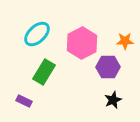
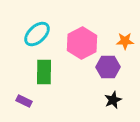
green rectangle: rotated 30 degrees counterclockwise
